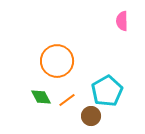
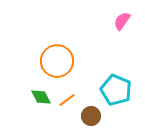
pink semicircle: rotated 36 degrees clockwise
cyan pentagon: moved 9 px right, 1 px up; rotated 20 degrees counterclockwise
